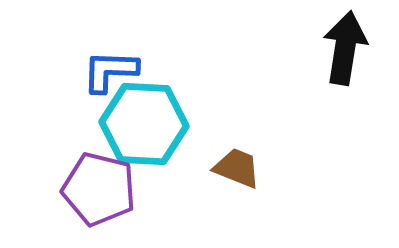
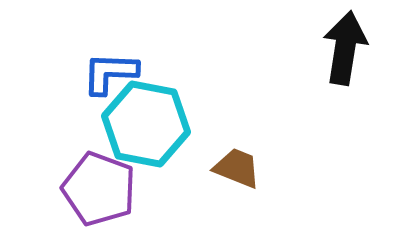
blue L-shape: moved 2 px down
cyan hexagon: moved 2 px right; rotated 8 degrees clockwise
purple pentagon: rotated 6 degrees clockwise
